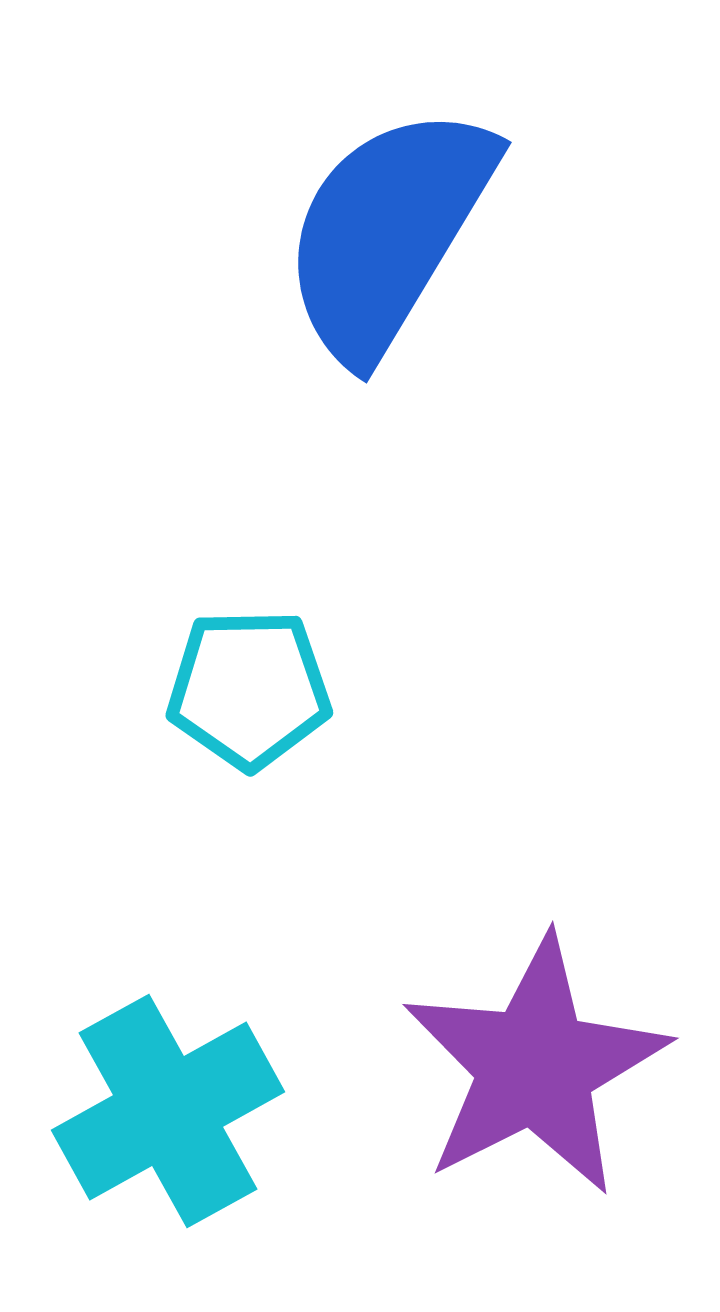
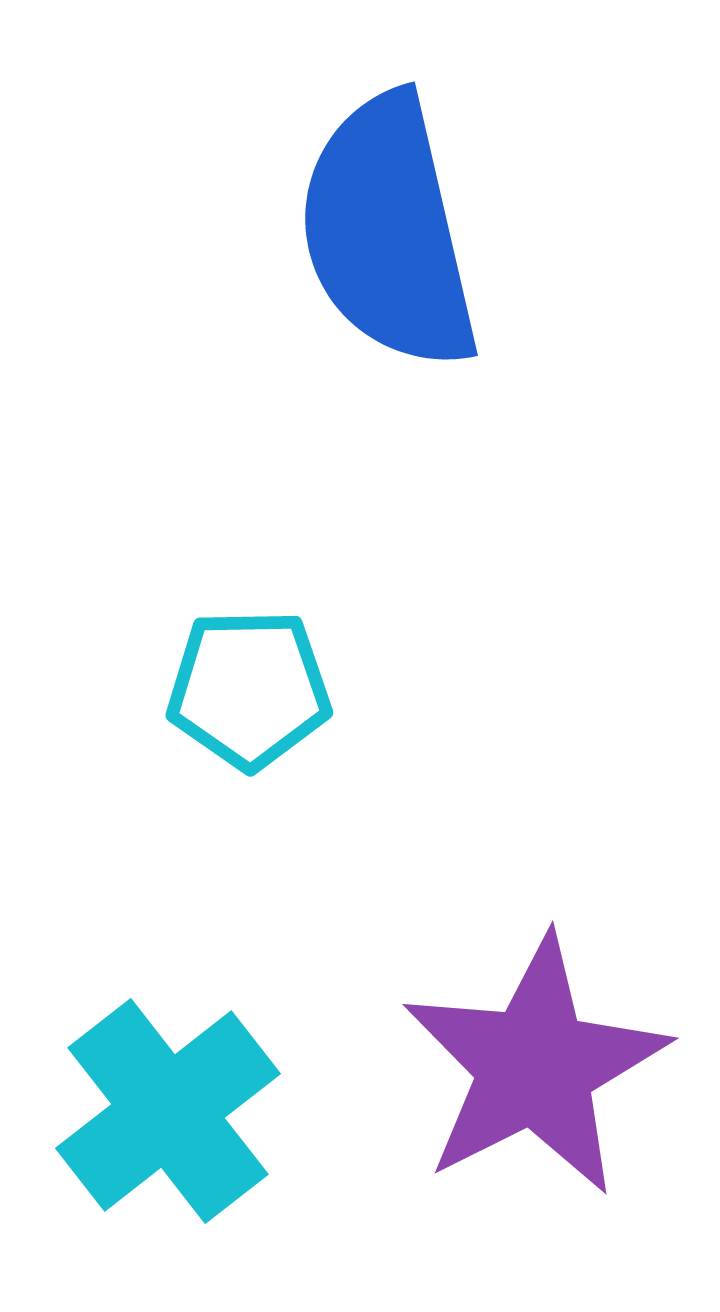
blue semicircle: rotated 44 degrees counterclockwise
cyan cross: rotated 9 degrees counterclockwise
